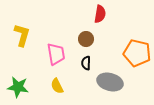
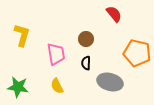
red semicircle: moved 14 px right; rotated 48 degrees counterclockwise
